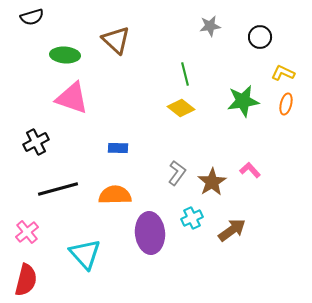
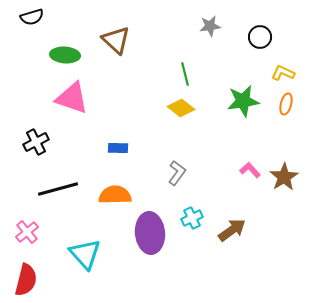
brown star: moved 72 px right, 5 px up
